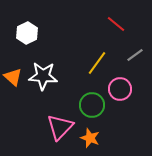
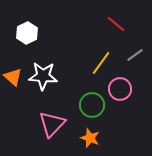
yellow line: moved 4 px right
pink triangle: moved 8 px left, 3 px up
